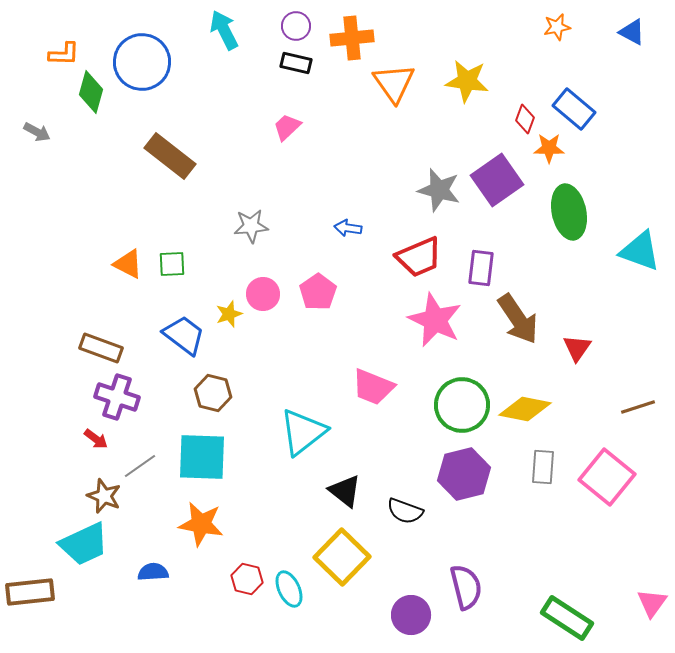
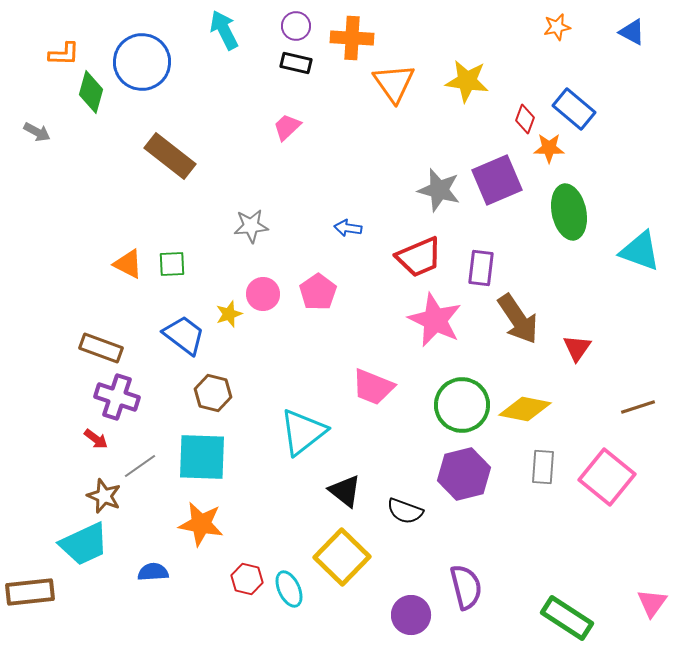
orange cross at (352, 38): rotated 9 degrees clockwise
purple square at (497, 180): rotated 12 degrees clockwise
